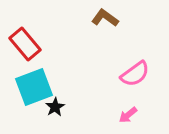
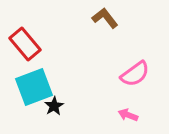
brown L-shape: rotated 16 degrees clockwise
black star: moved 1 px left, 1 px up
pink arrow: rotated 60 degrees clockwise
